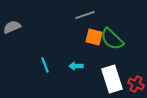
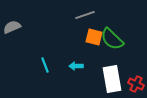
white rectangle: rotated 8 degrees clockwise
